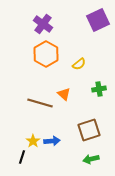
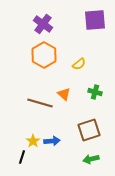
purple square: moved 3 px left; rotated 20 degrees clockwise
orange hexagon: moved 2 px left, 1 px down
green cross: moved 4 px left, 3 px down; rotated 24 degrees clockwise
